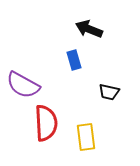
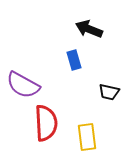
yellow rectangle: moved 1 px right
